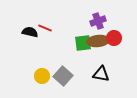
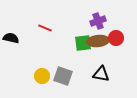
black semicircle: moved 19 px left, 6 px down
red circle: moved 2 px right
gray square: rotated 24 degrees counterclockwise
